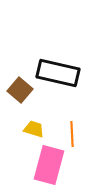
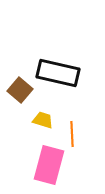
yellow trapezoid: moved 9 px right, 9 px up
